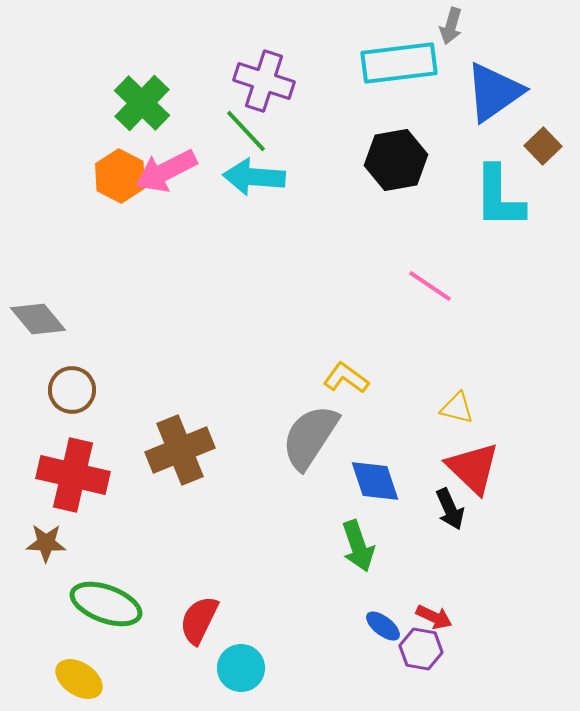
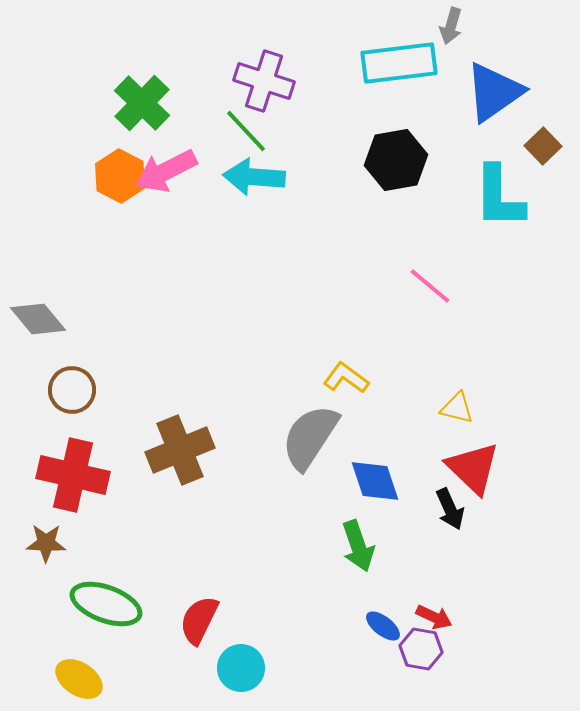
pink line: rotated 6 degrees clockwise
